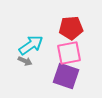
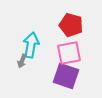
red pentagon: moved 3 px up; rotated 20 degrees clockwise
cyan arrow: rotated 45 degrees counterclockwise
gray arrow: moved 3 px left; rotated 88 degrees clockwise
